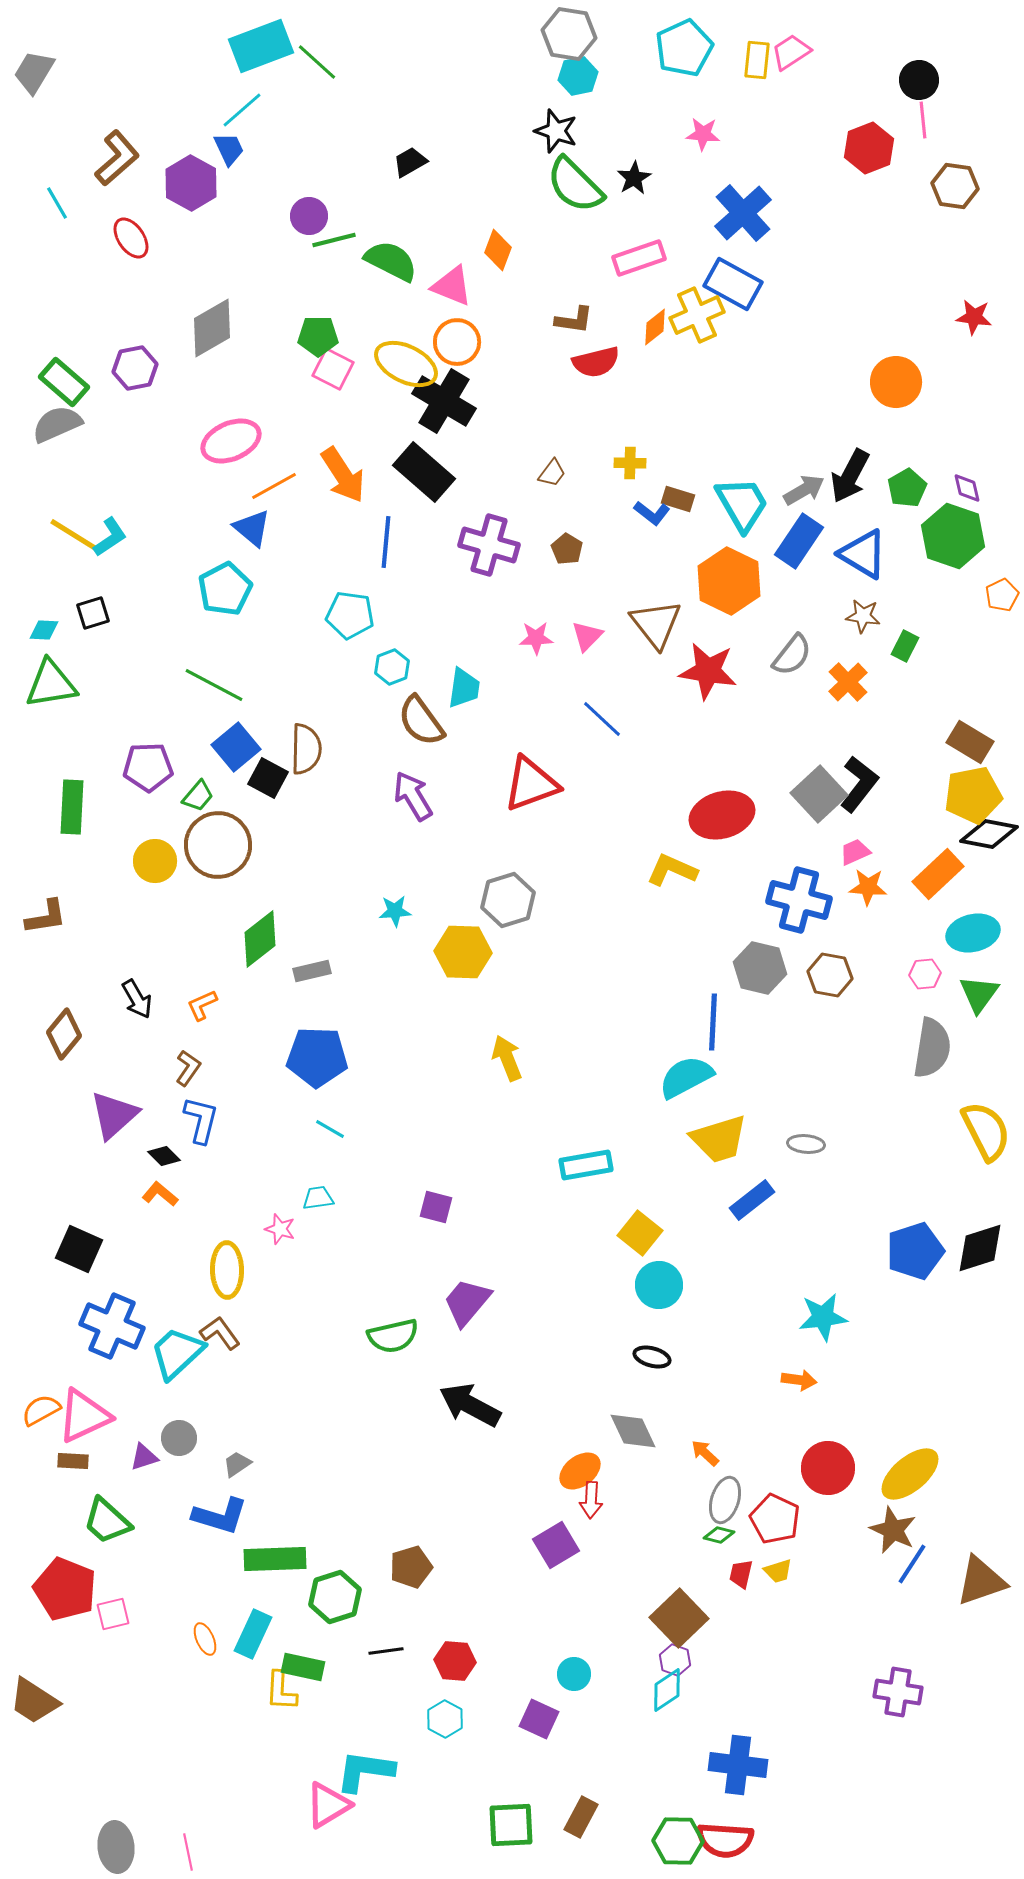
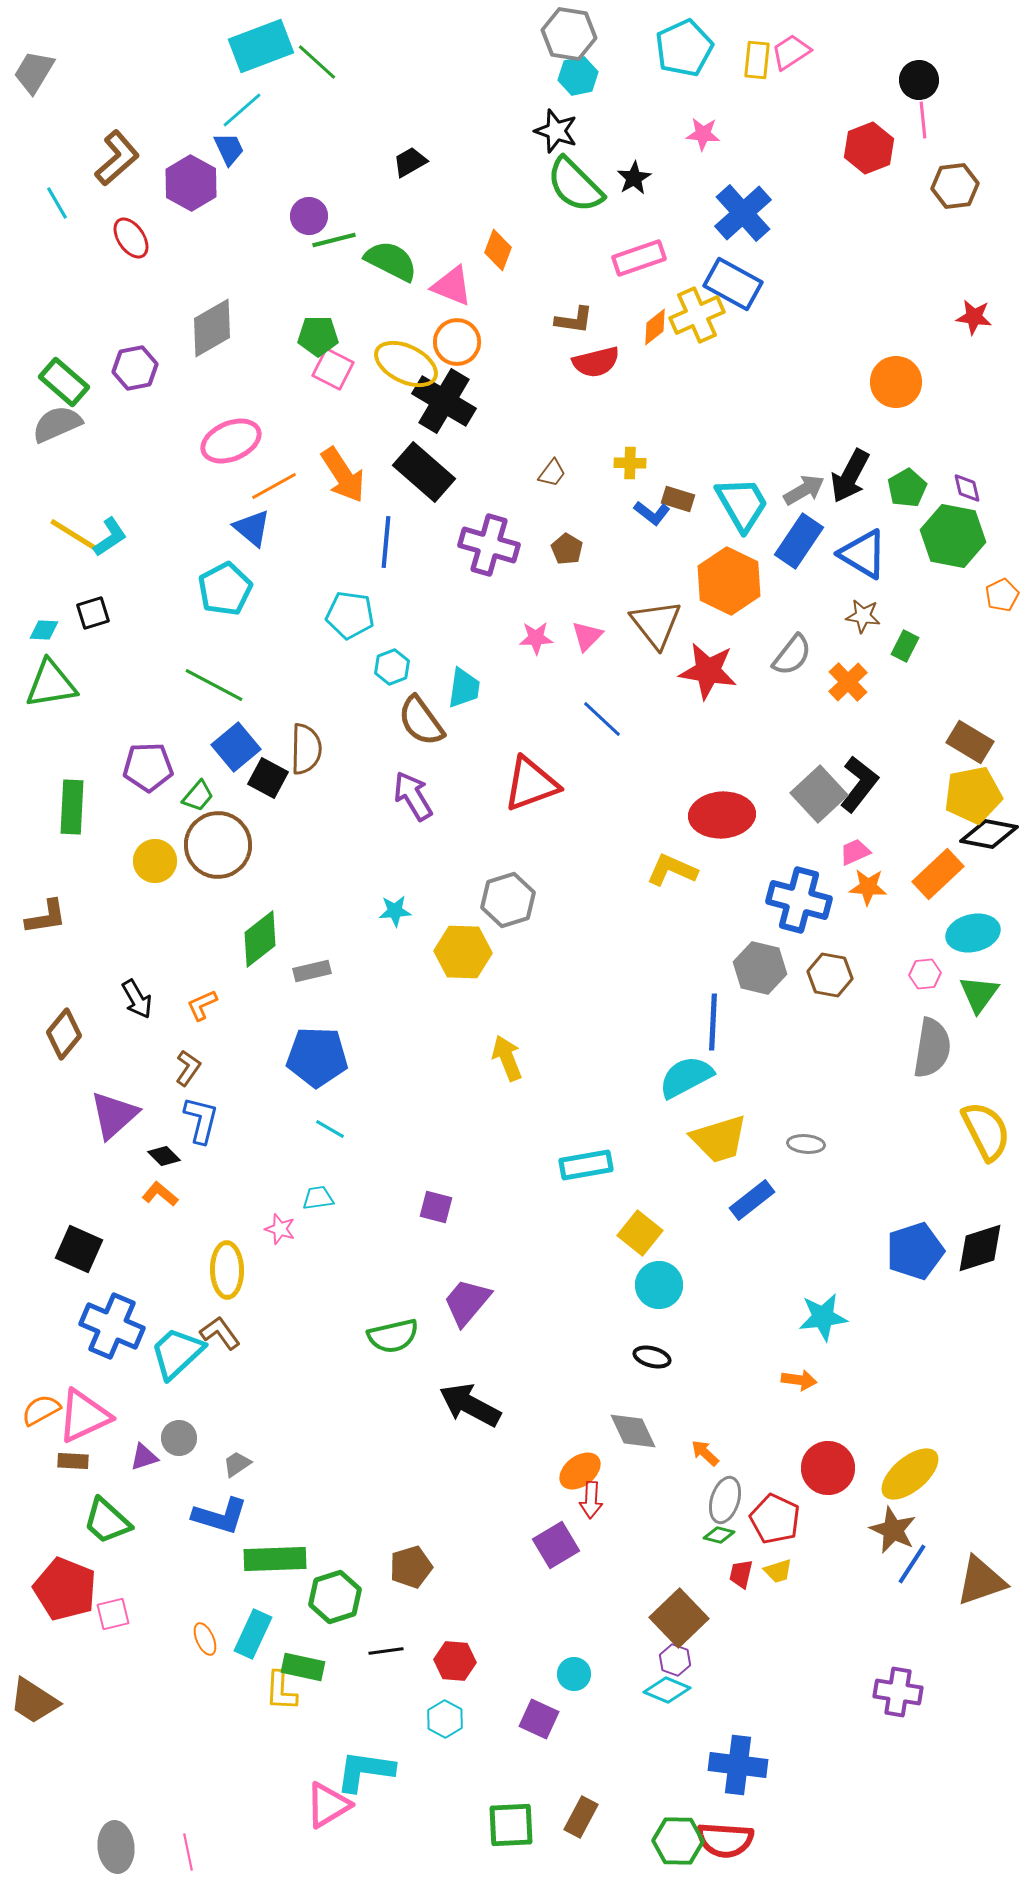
brown hexagon at (955, 186): rotated 15 degrees counterclockwise
green hexagon at (953, 536): rotated 8 degrees counterclockwise
red ellipse at (722, 815): rotated 12 degrees clockwise
cyan diamond at (667, 1690): rotated 57 degrees clockwise
